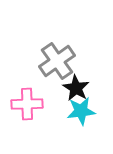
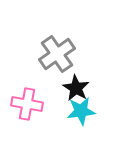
gray cross: moved 7 px up
pink cross: rotated 12 degrees clockwise
